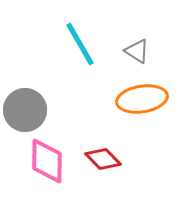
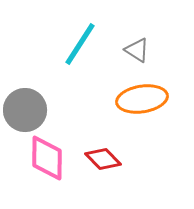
cyan line: rotated 63 degrees clockwise
gray triangle: moved 1 px up
pink diamond: moved 3 px up
